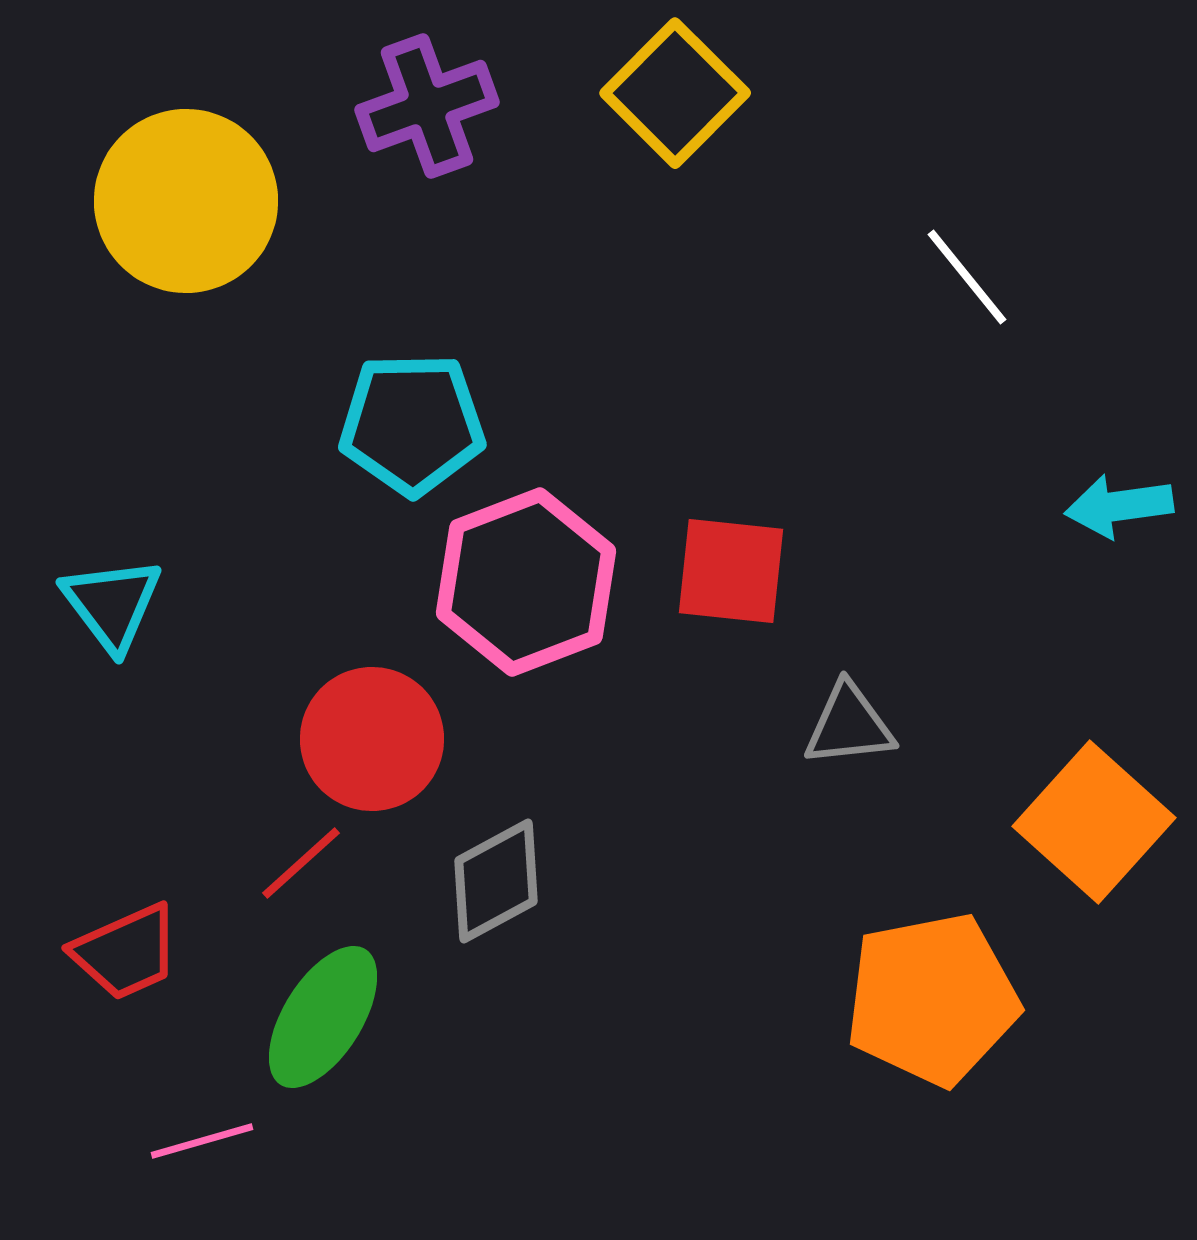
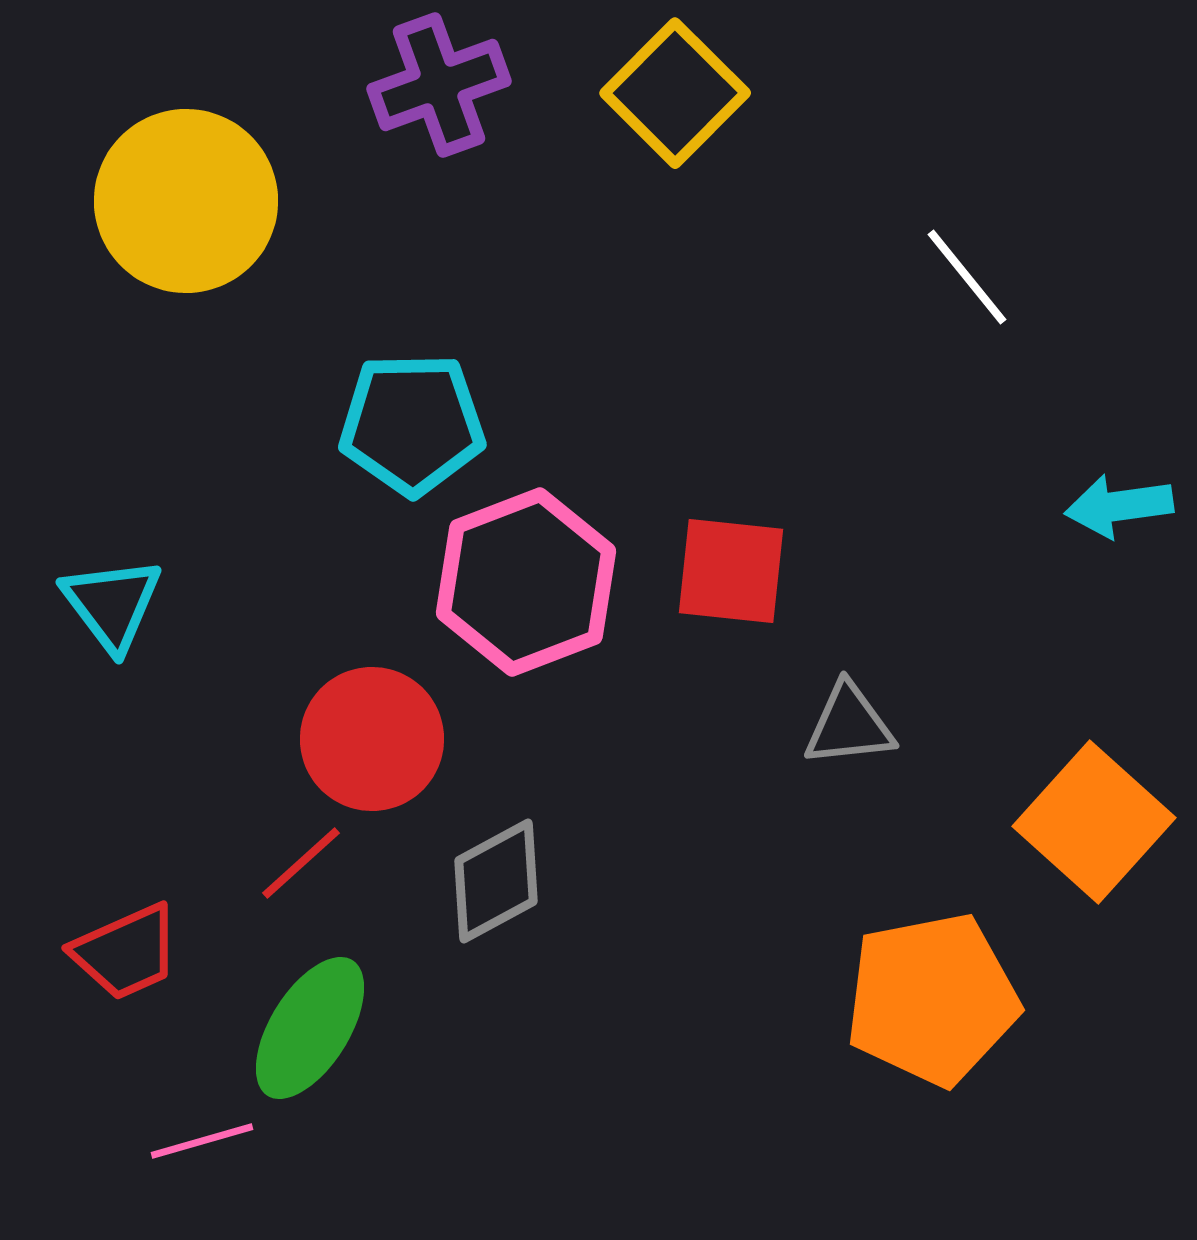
purple cross: moved 12 px right, 21 px up
green ellipse: moved 13 px left, 11 px down
